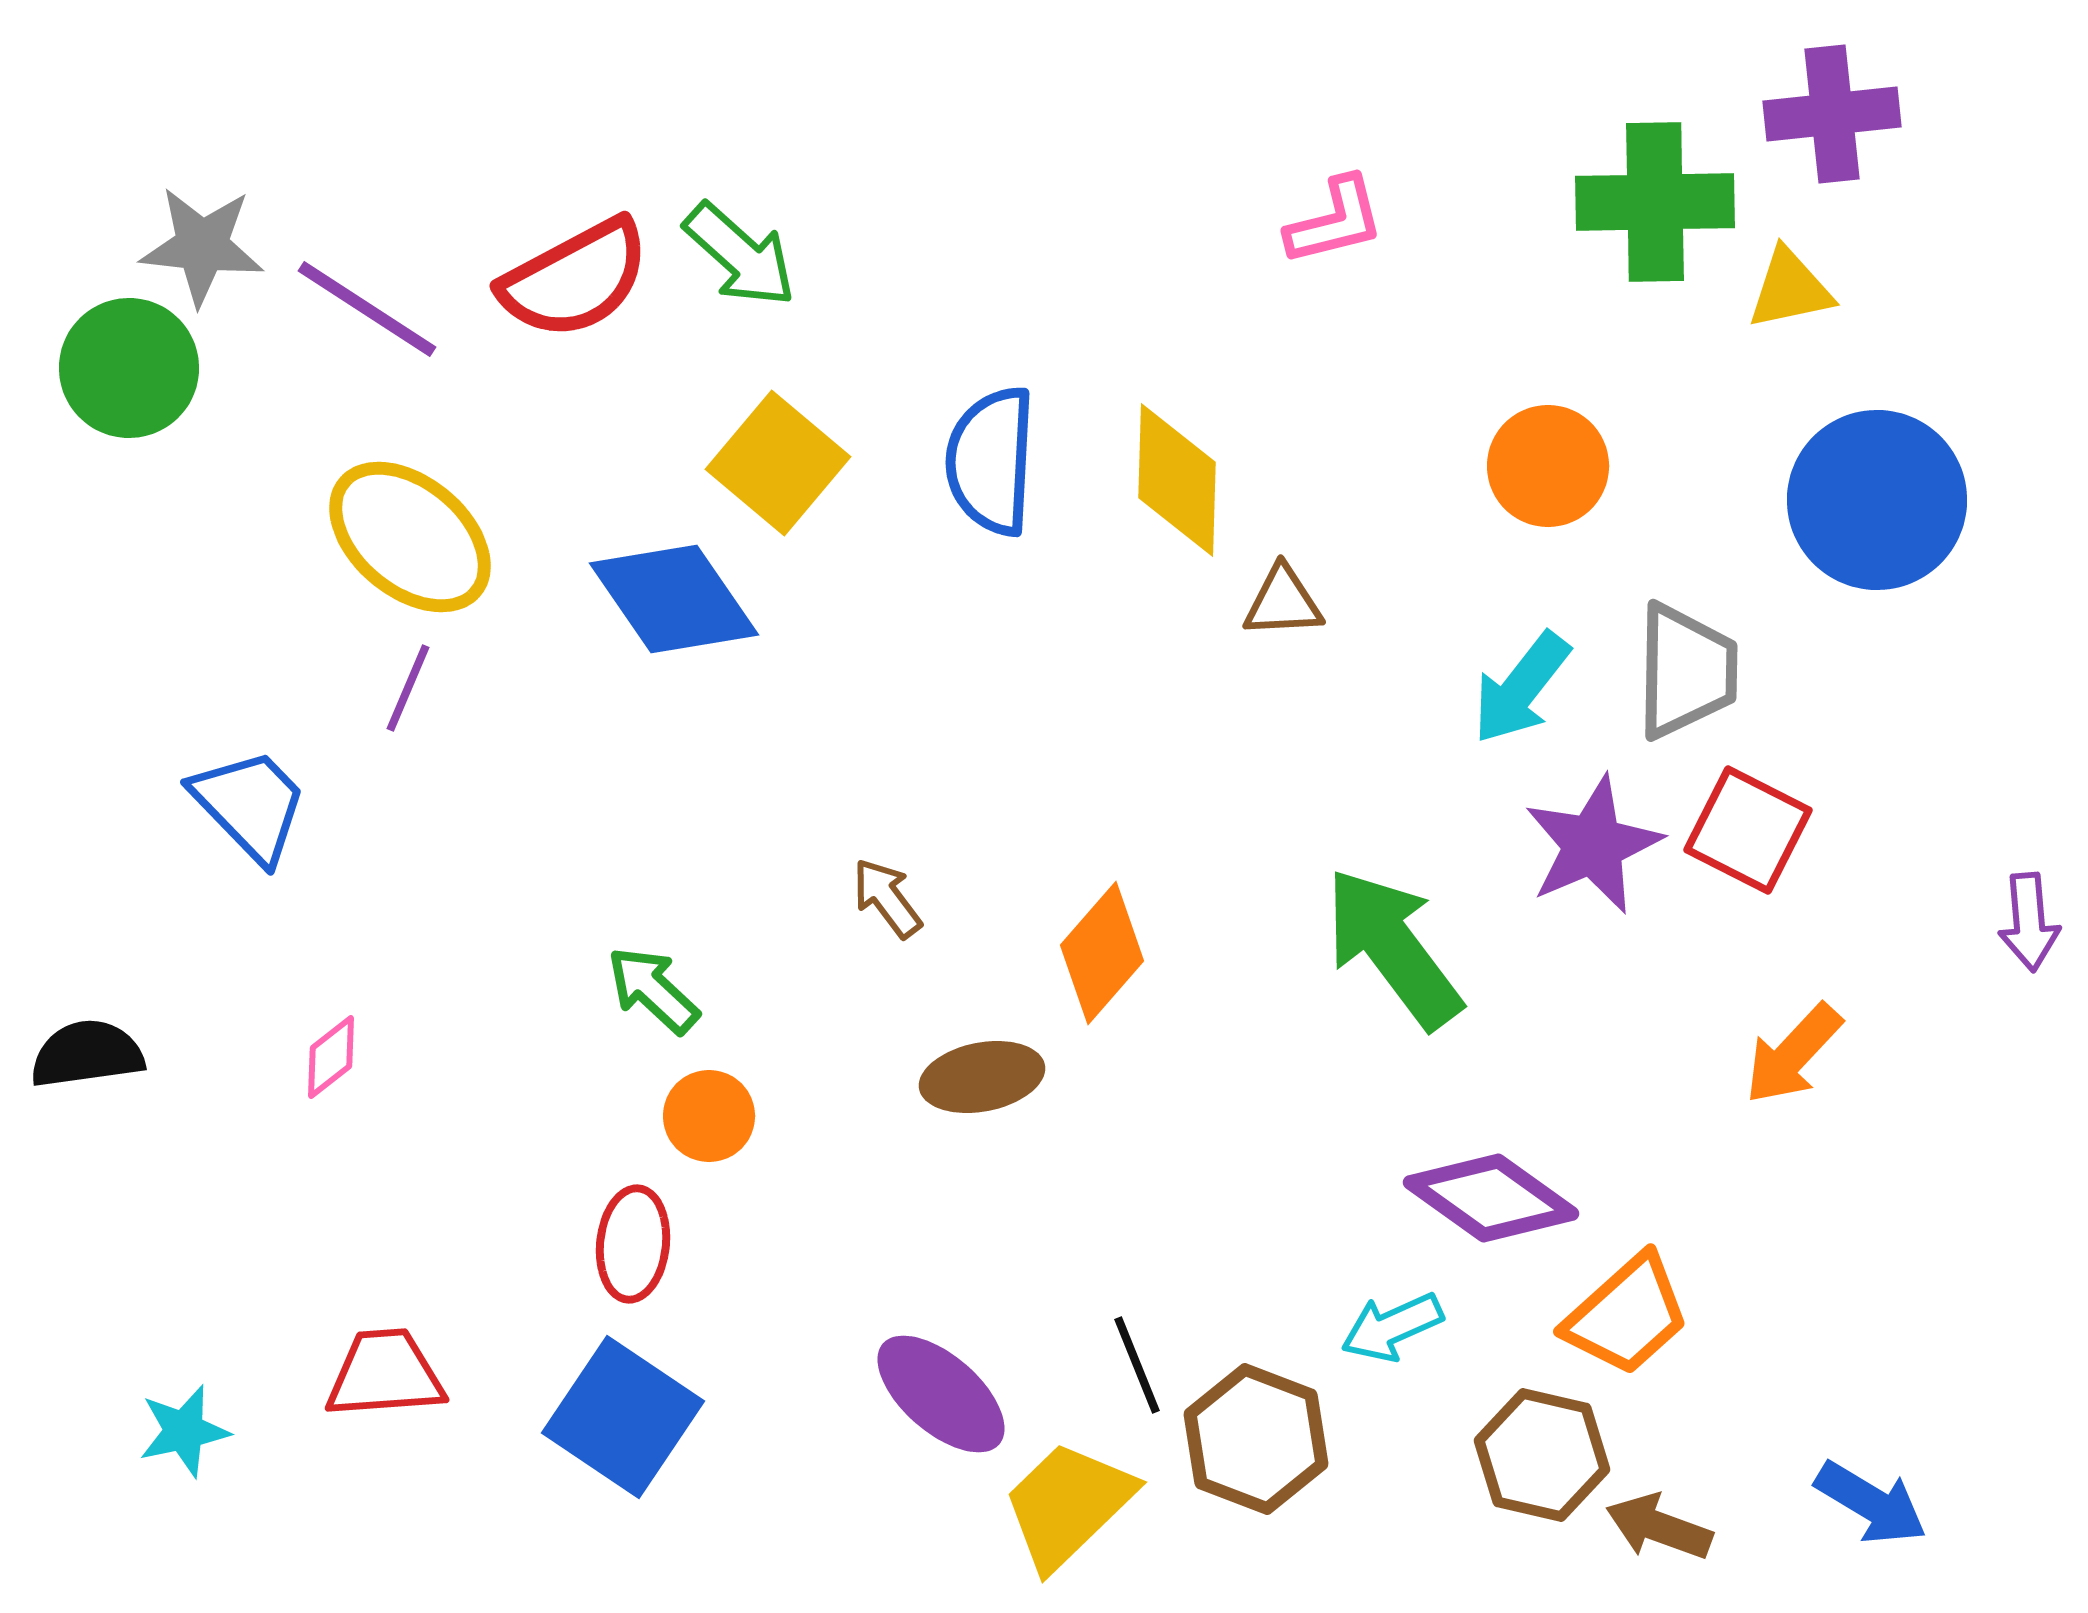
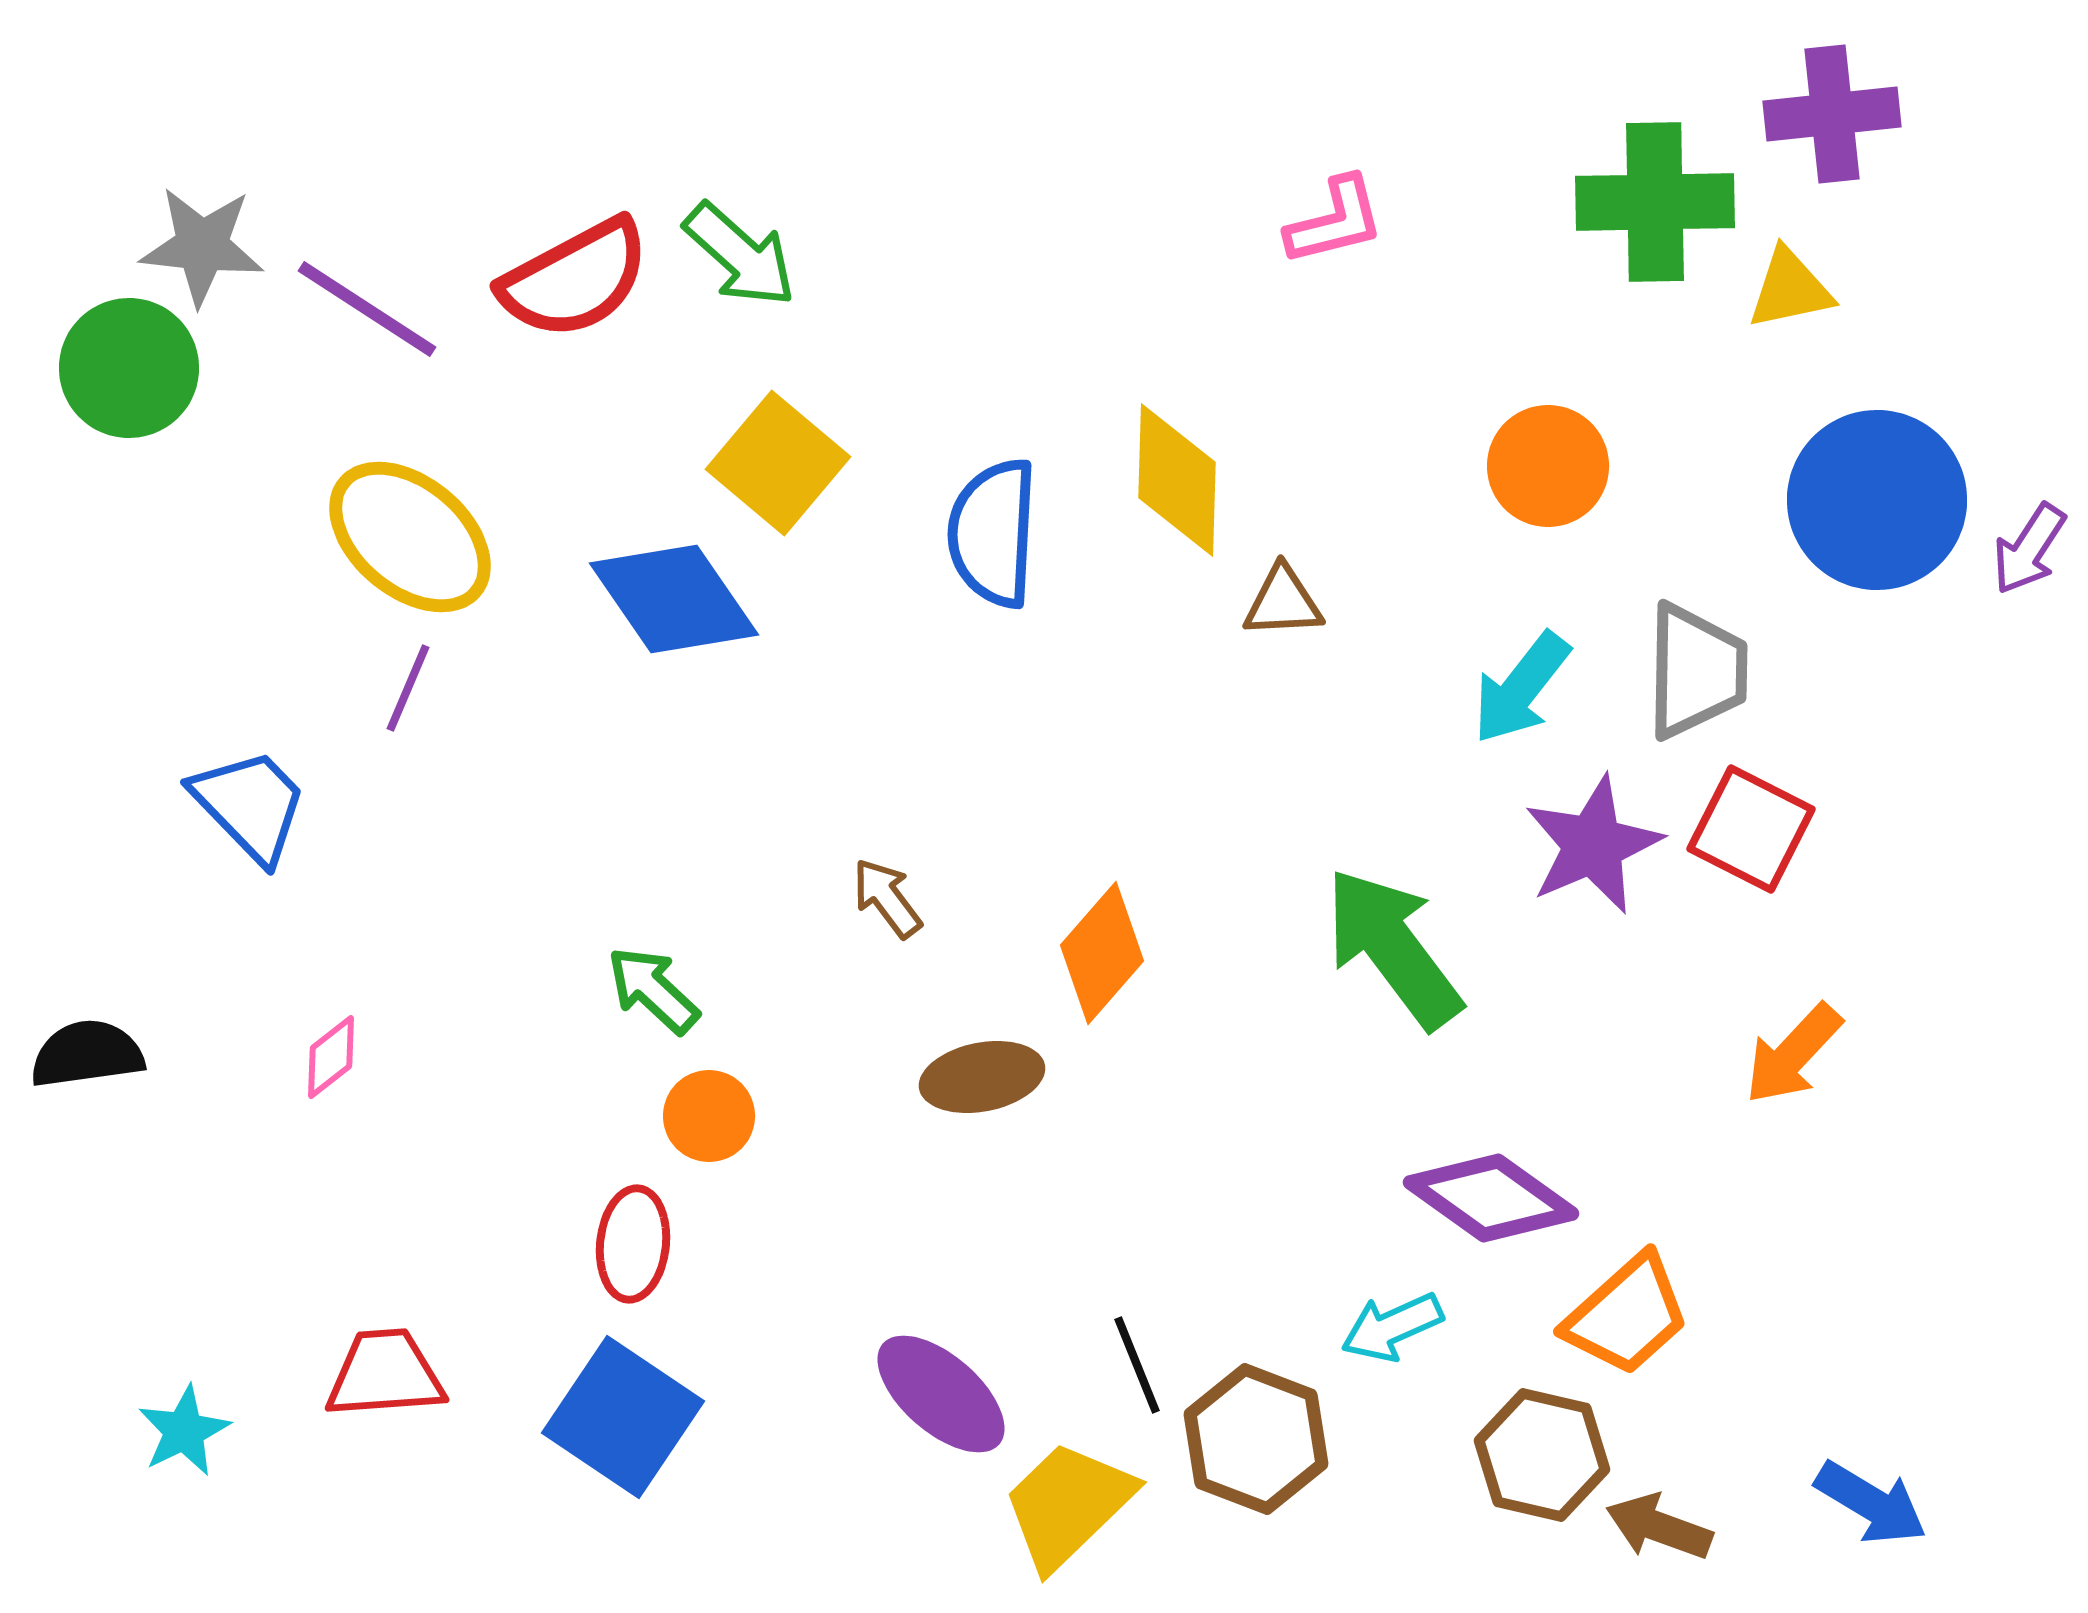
blue semicircle at (991, 461): moved 2 px right, 72 px down
gray trapezoid at (1686, 671): moved 10 px right
red square at (1748, 830): moved 3 px right, 1 px up
purple arrow at (2029, 922): moved 373 px up; rotated 38 degrees clockwise
cyan star at (184, 1431): rotated 14 degrees counterclockwise
